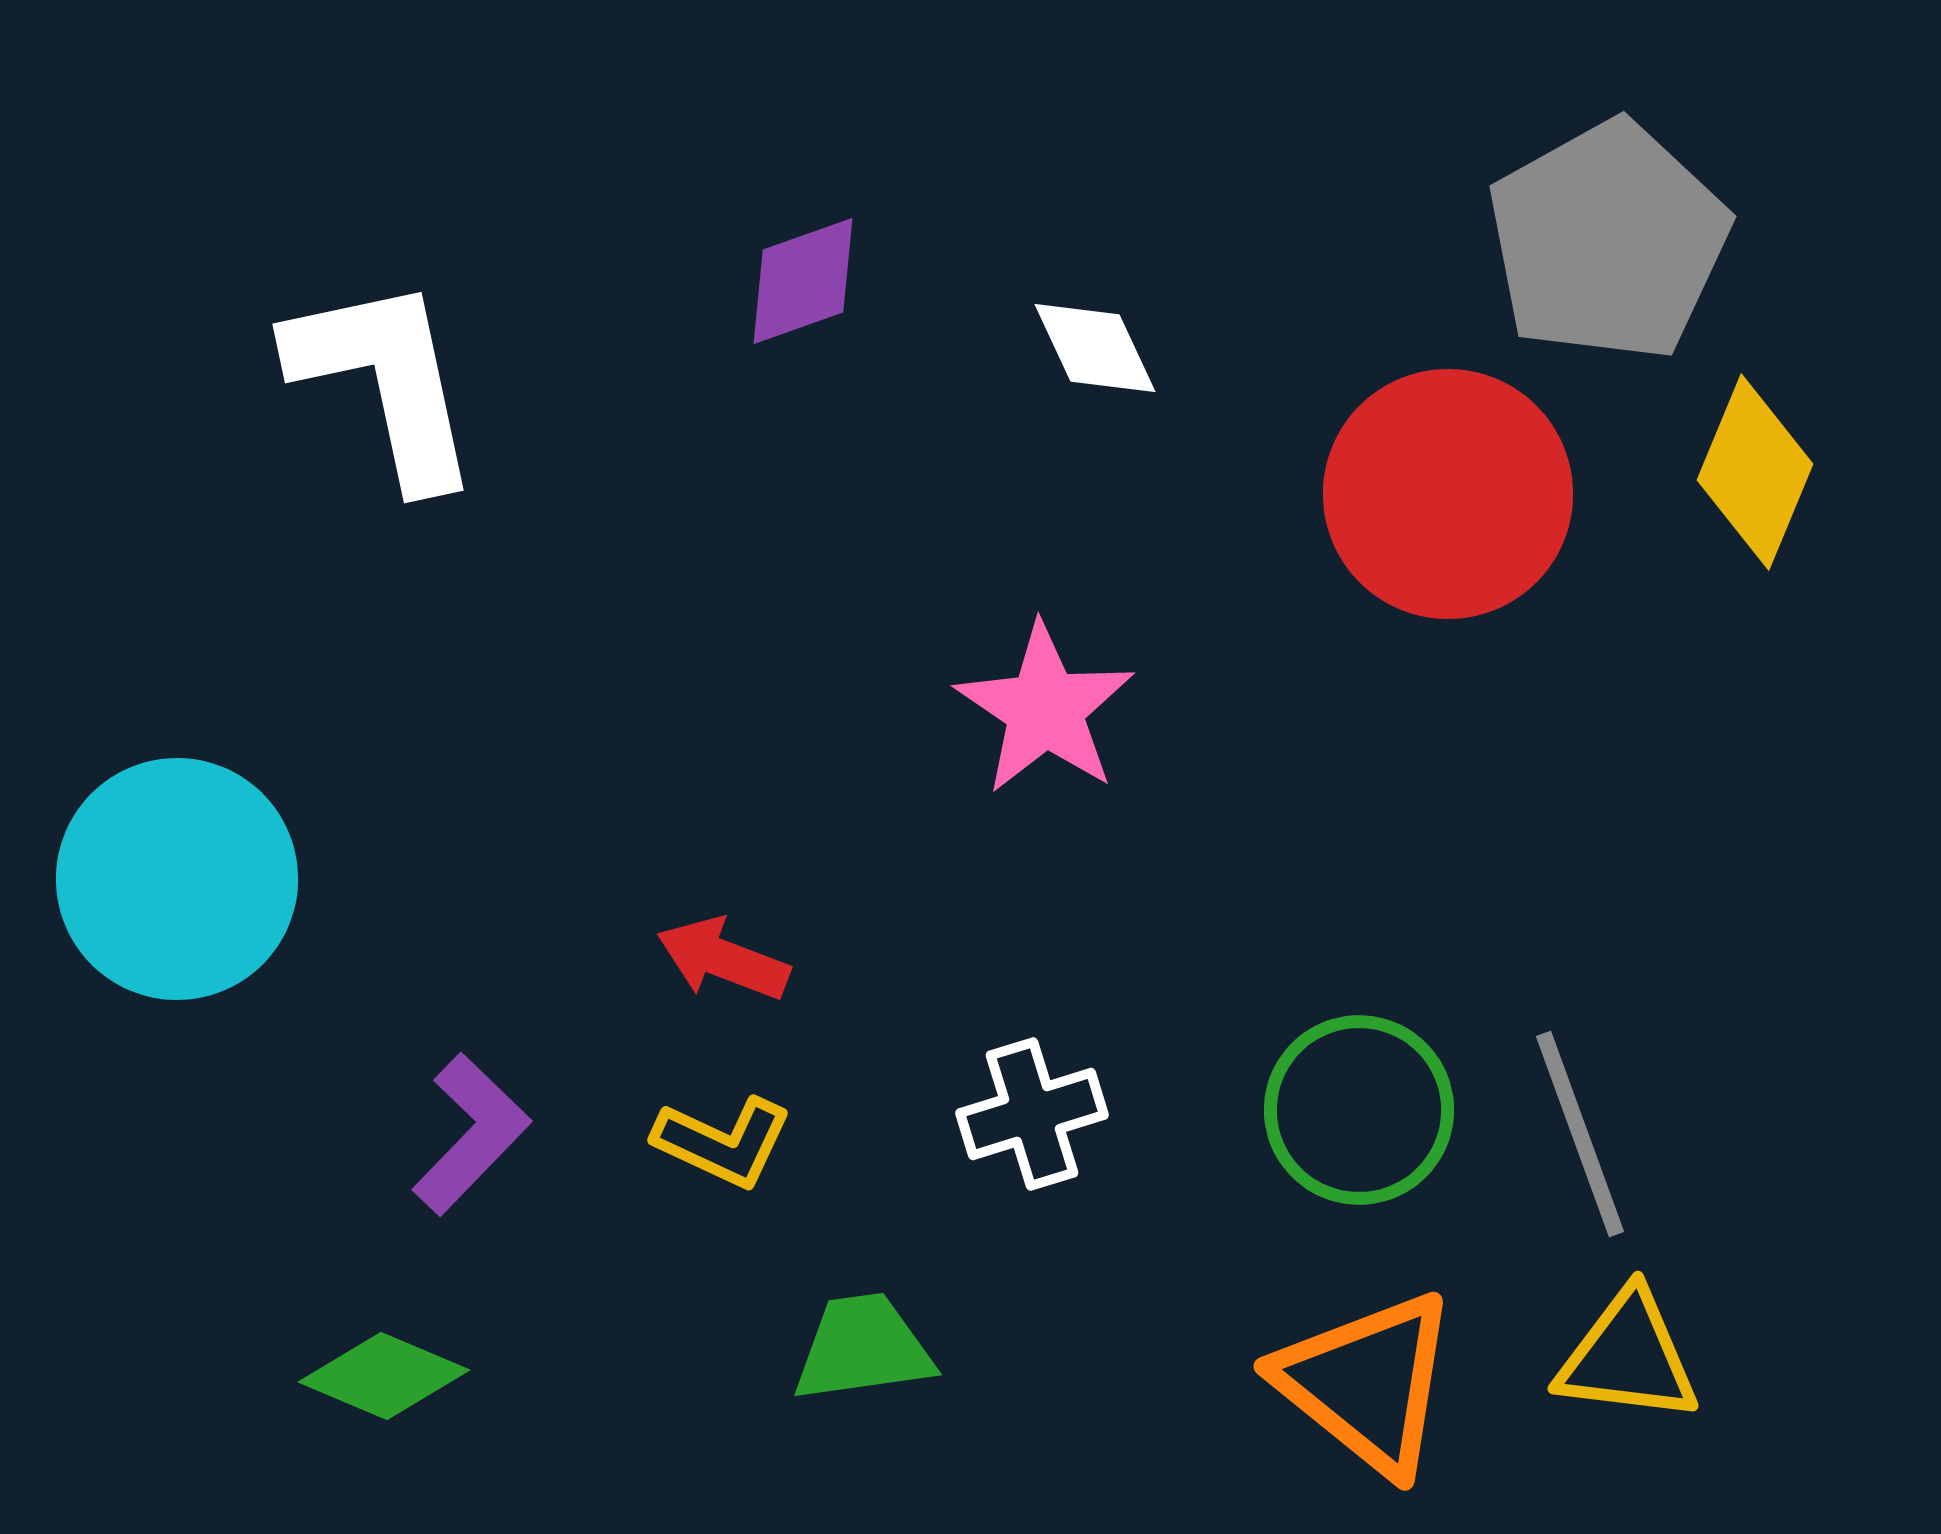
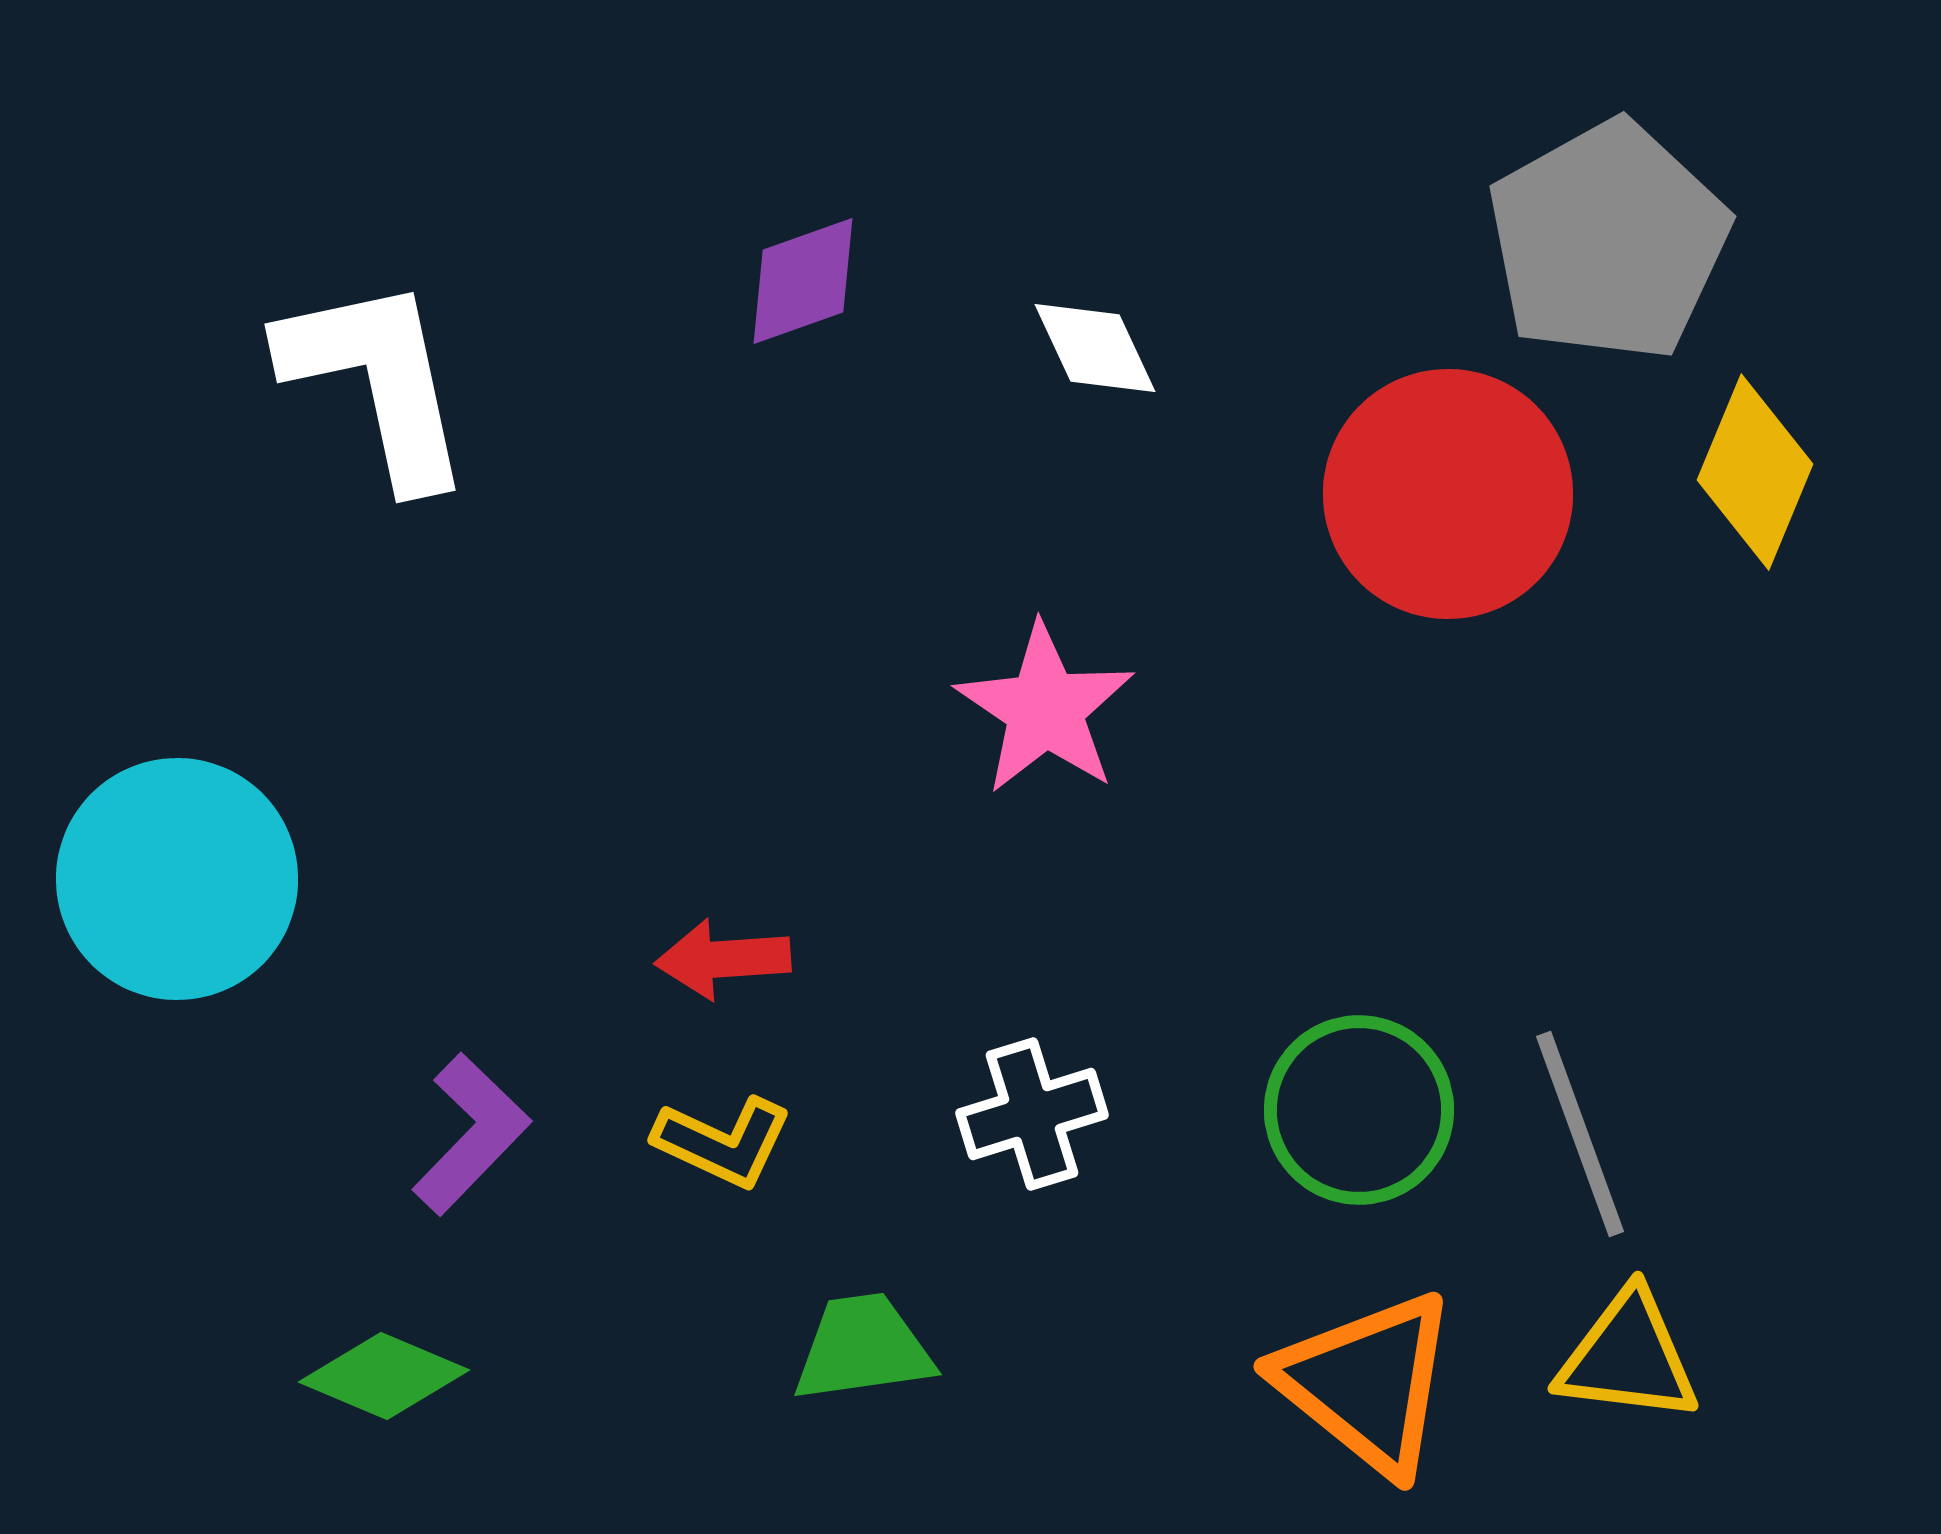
white L-shape: moved 8 px left
red arrow: rotated 25 degrees counterclockwise
